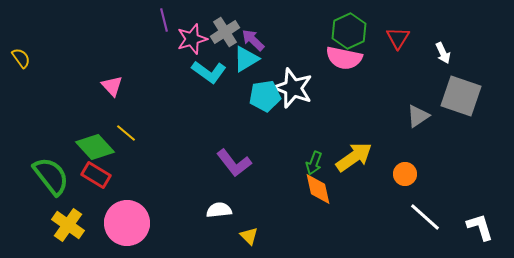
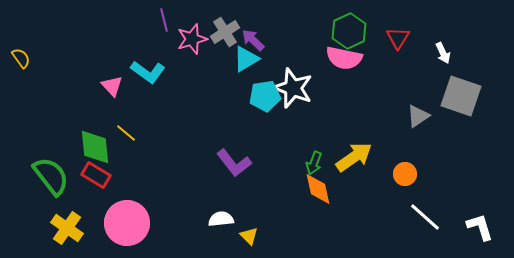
cyan L-shape: moved 61 px left
green diamond: rotated 36 degrees clockwise
white semicircle: moved 2 px right, 9 px down
yellow cross: moved 1 px left, 3 px down
